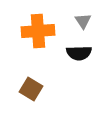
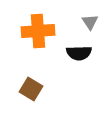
gray triangle: moved 7 px right, 1 px down
